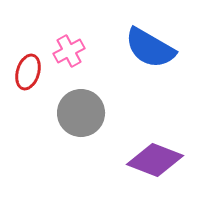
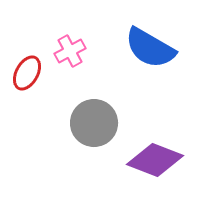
pink cross: moved 1 px right
red ellipse: moved 1 px left, 1 px down; rotated 12 degrees clockwise
gray circle: moved 13 px right, 10 px down
